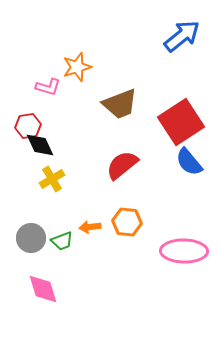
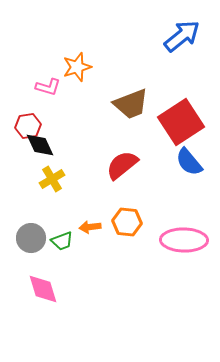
brown trapezoid: moved 11 px right
pink ellipse: moved 11 px up
